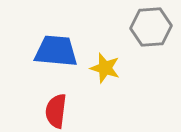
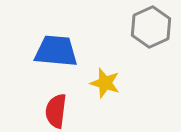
gray hexagon: rotated 21 degrees counterclockwise
yellow star: moved 15 px down
